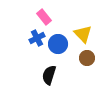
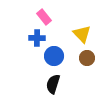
yellow triangle: moved 1 px left
blue cross: rotated 28 degrees clockwise
blue circle: moved 4 px left, 12 px down
black semicircle: moved 4 px right, 9 px down
